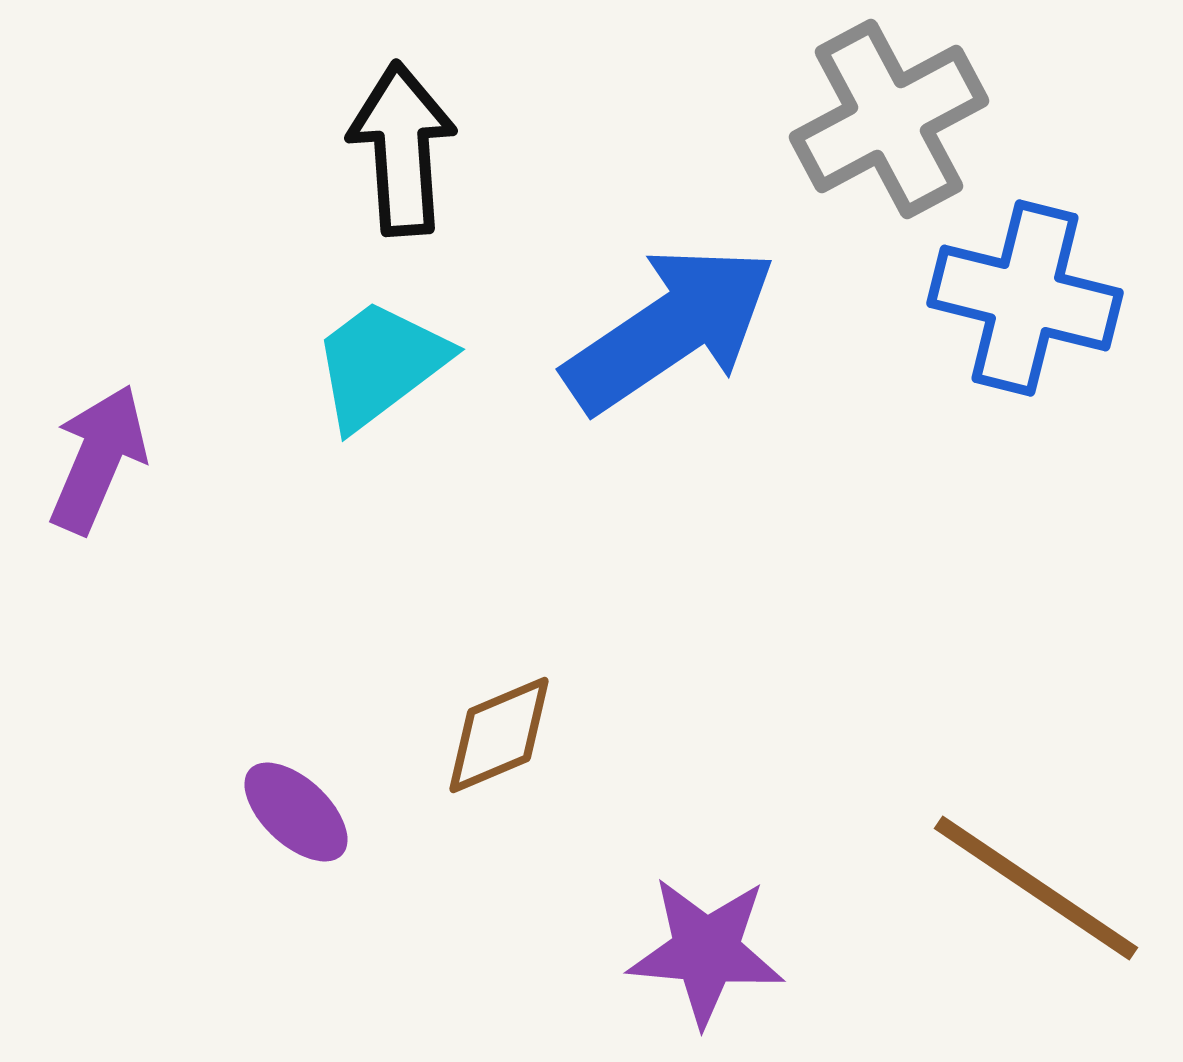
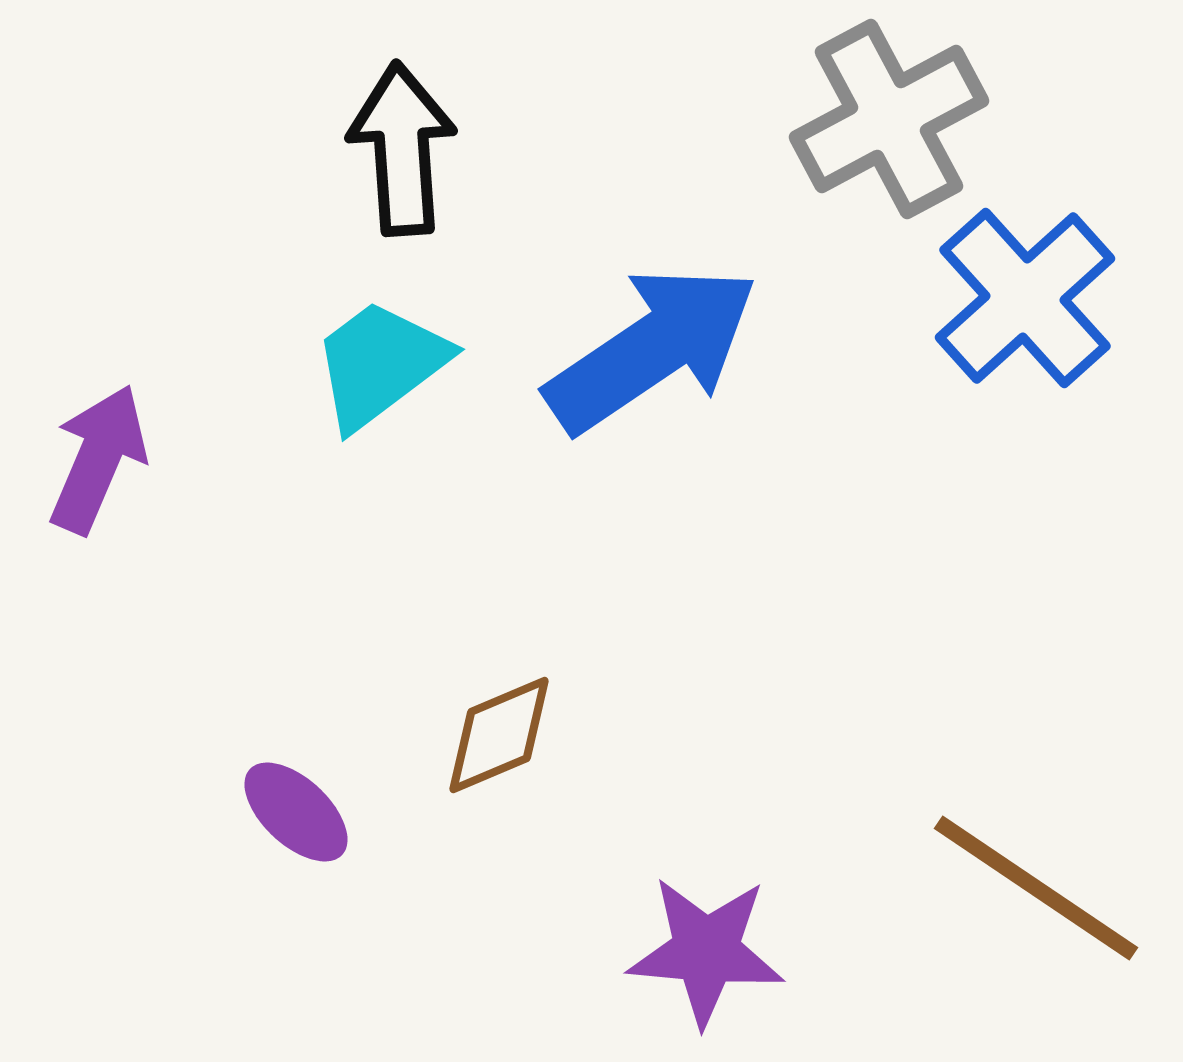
blue cross: rotated 34 degrees clockwise
blue arrow: moved 18 px left, 20 px down
